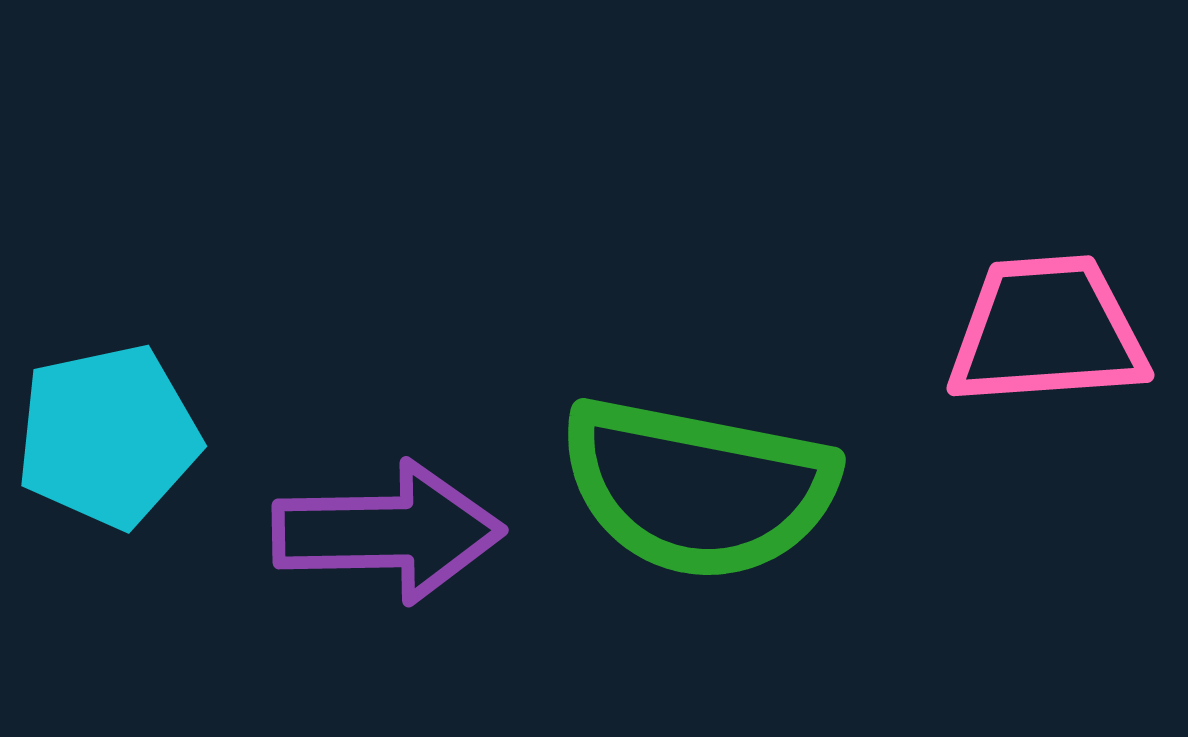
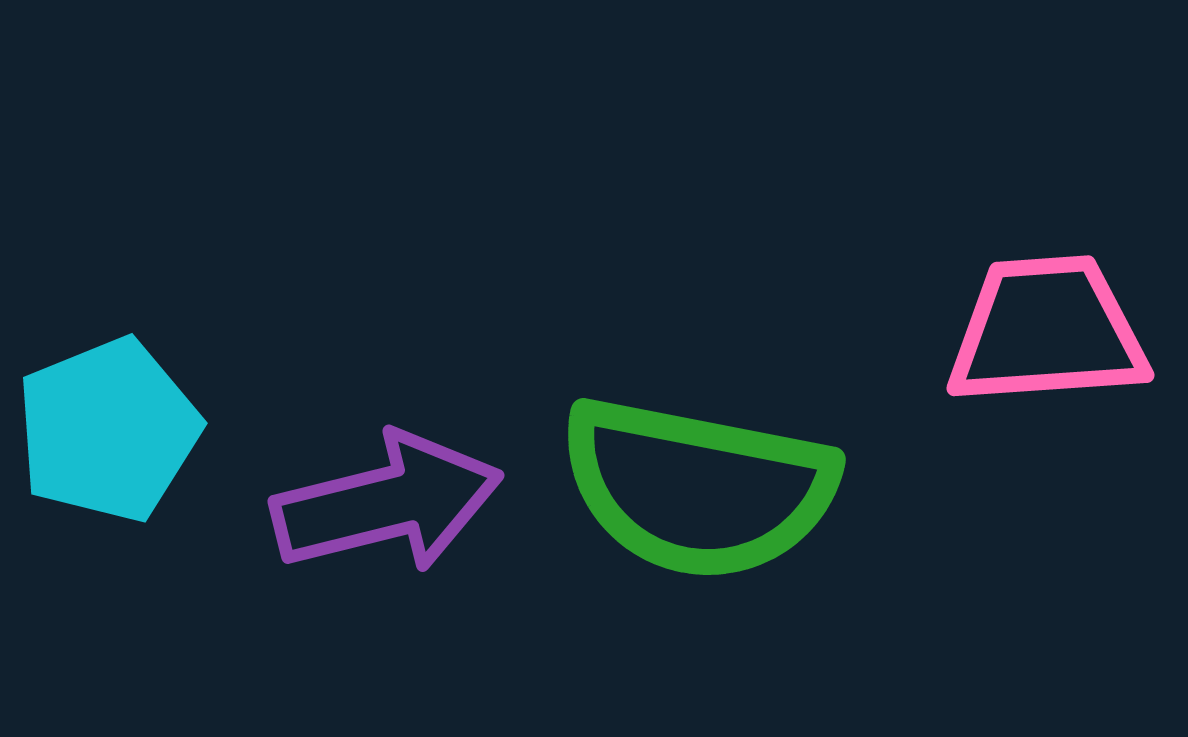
cyan pentagon: moved 6 px up; rotated 10 degrees counterclockwise
purple arrow: moved 1 px left, 29 px up; rotated 13 degrees counterclockwise
